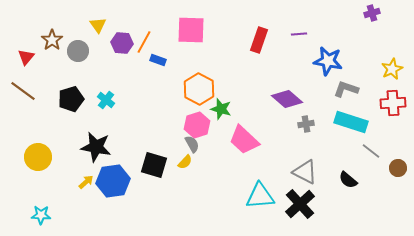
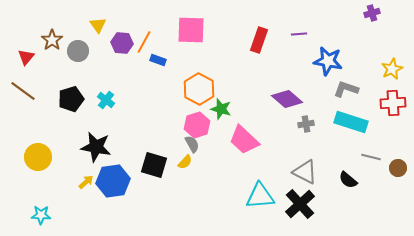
gray line: moved 6 px down; rotated 24 degrees counterclockwise
